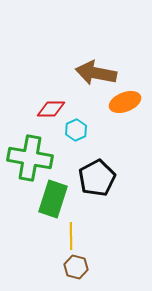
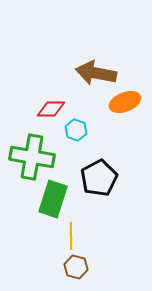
cyan hexagon: rotated 15 degrees counterclockwise
green cross: moved 2 px right, 1 px up
black pentagon: moved 2 px right
